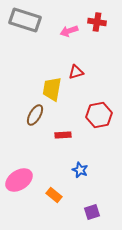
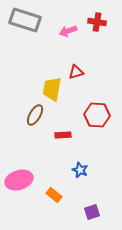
pink arrow: moved 1 px left
red hexagon: moved 2 px left; rotated 15 degrees clockwise
pink ellipse: rotated 16 degrees clockwise
